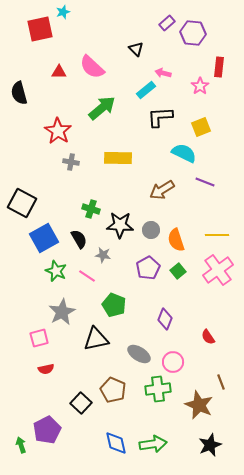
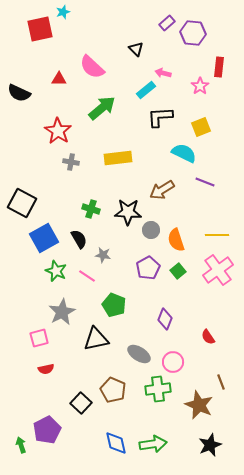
red triangle at (59, 72): moved 7 px down
black semicircle at (19, 93): rotated 50 degrees counterclockwise
yellow rectangle at (118, 158): rotated 8 degrees counterclockwise
black star at (120, 225): moved 8 px right, 13 px up
